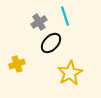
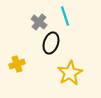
gray cross: rotated 21 degrees counterclockwise
black ellipse: rotated 25 degrees counterclockwise
